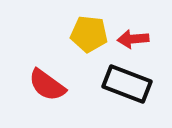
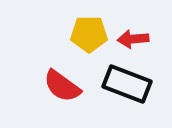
yellow pentagon: rotated 6 degrees counterclockwise
red semicircle: moved 15 px right, 1 px down
